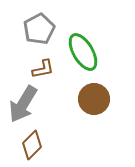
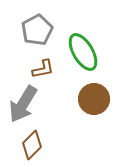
gray pentagon: moved 2 px left, 1 px down
